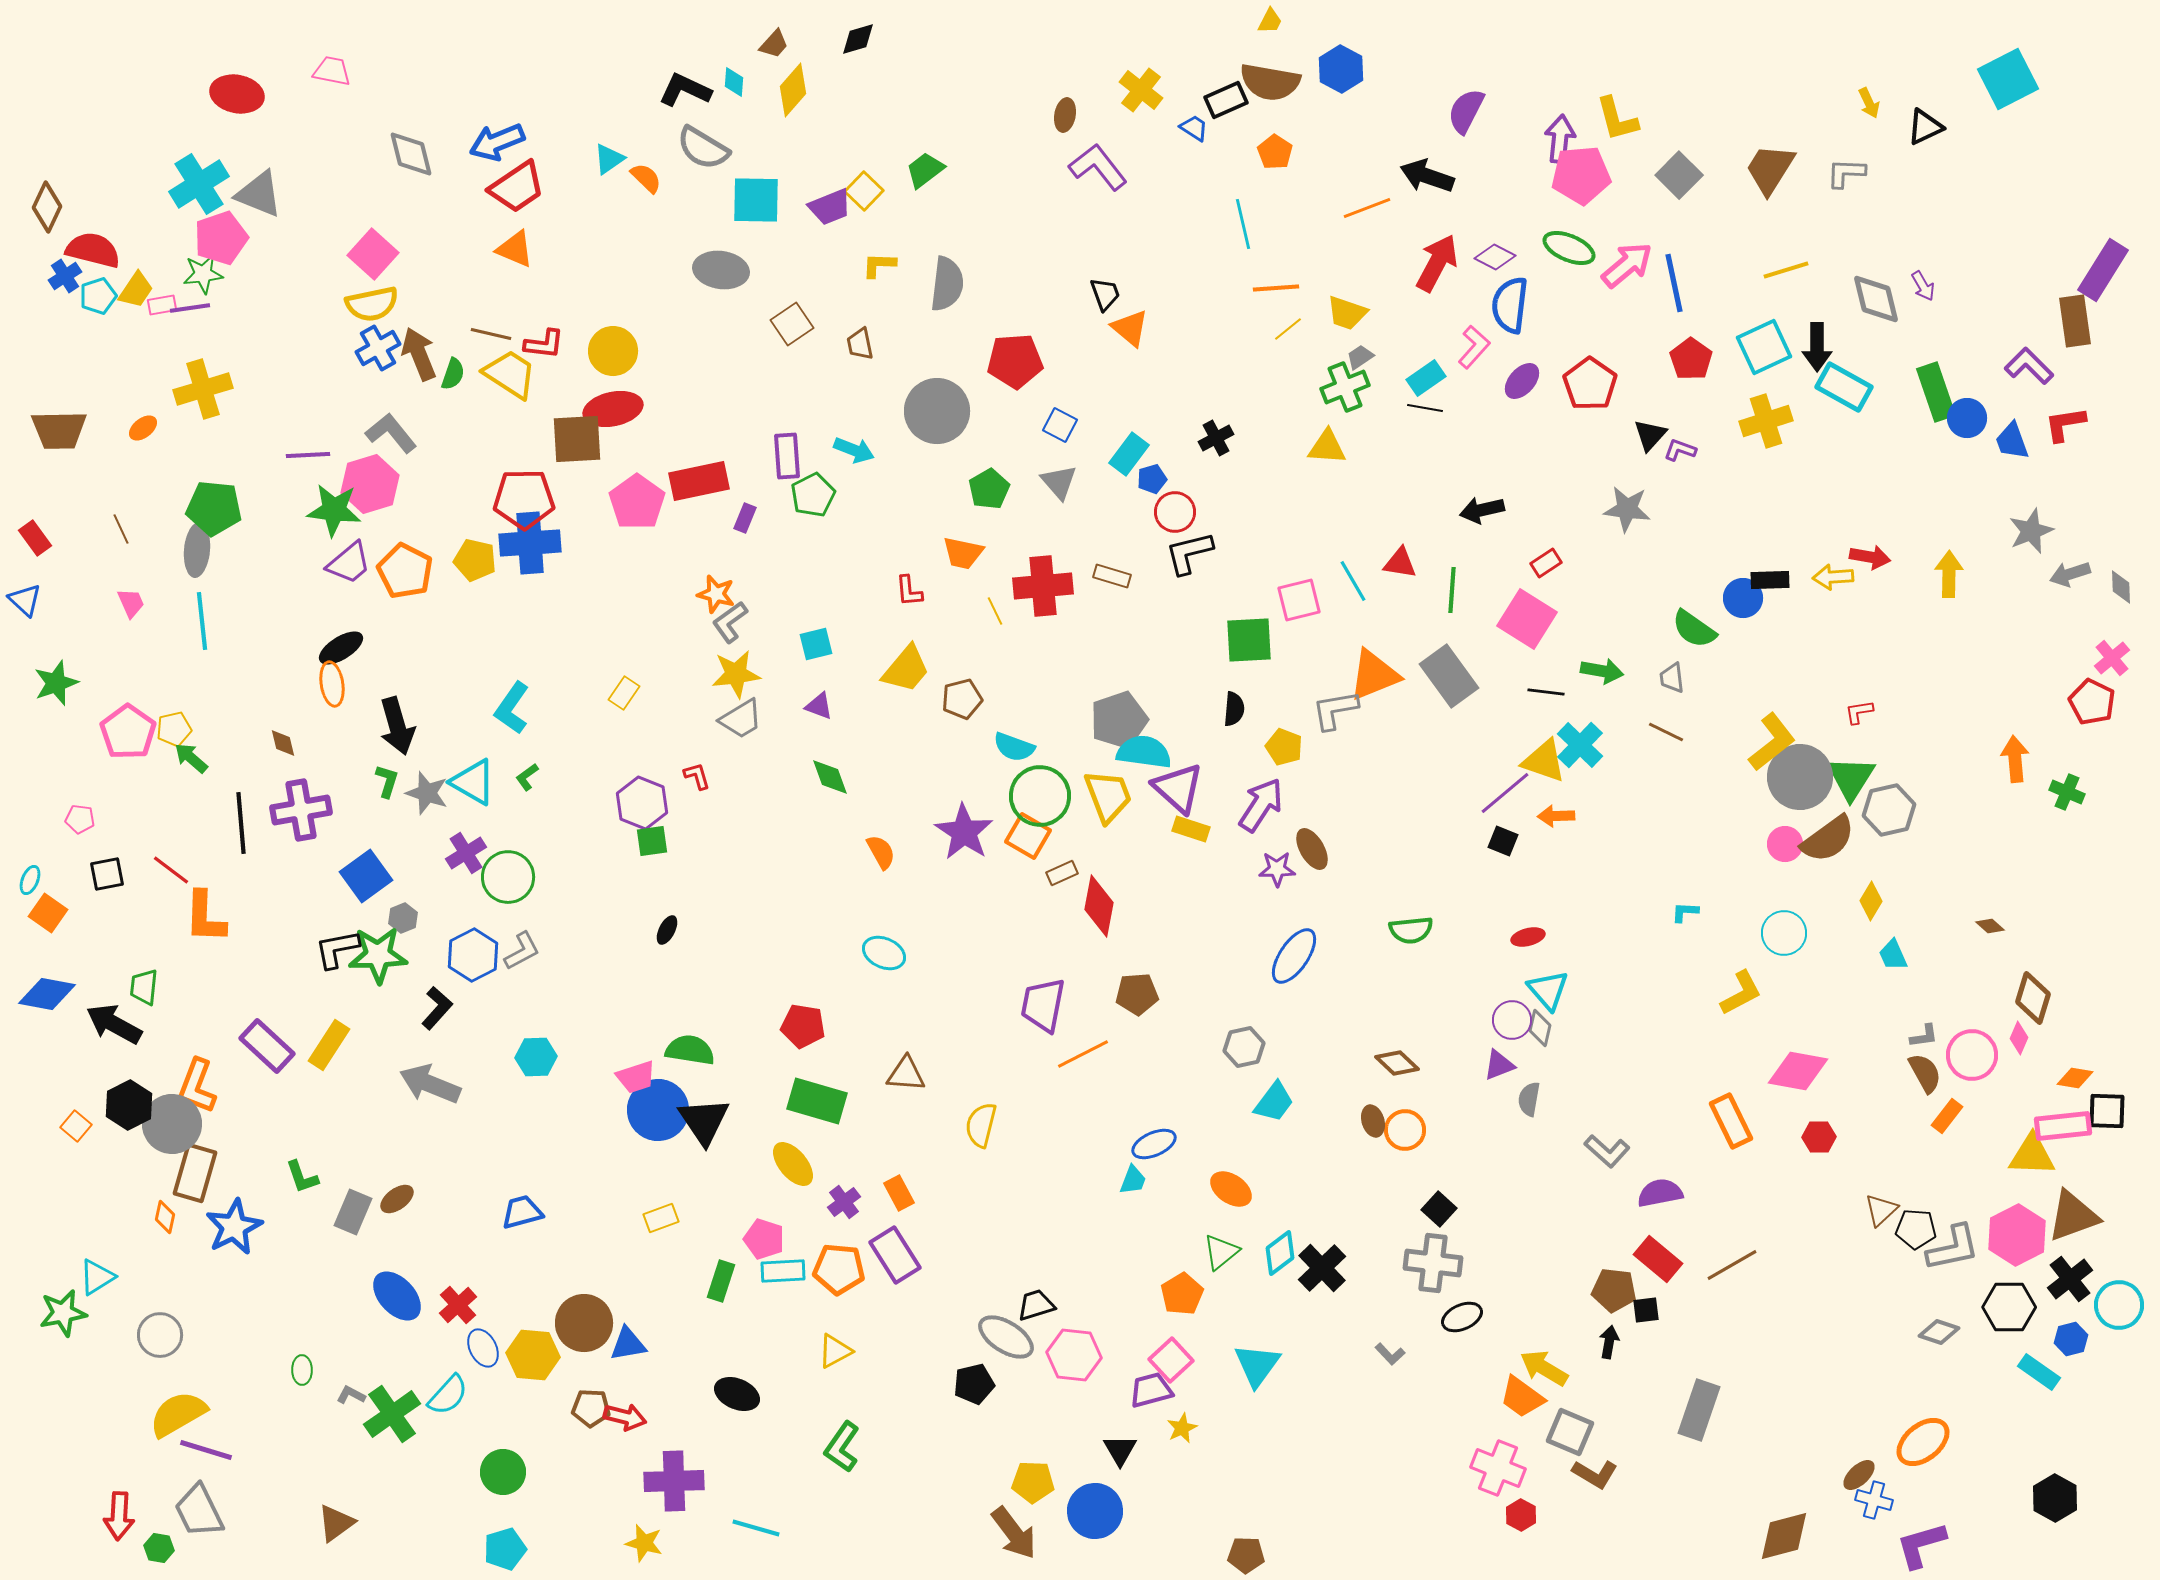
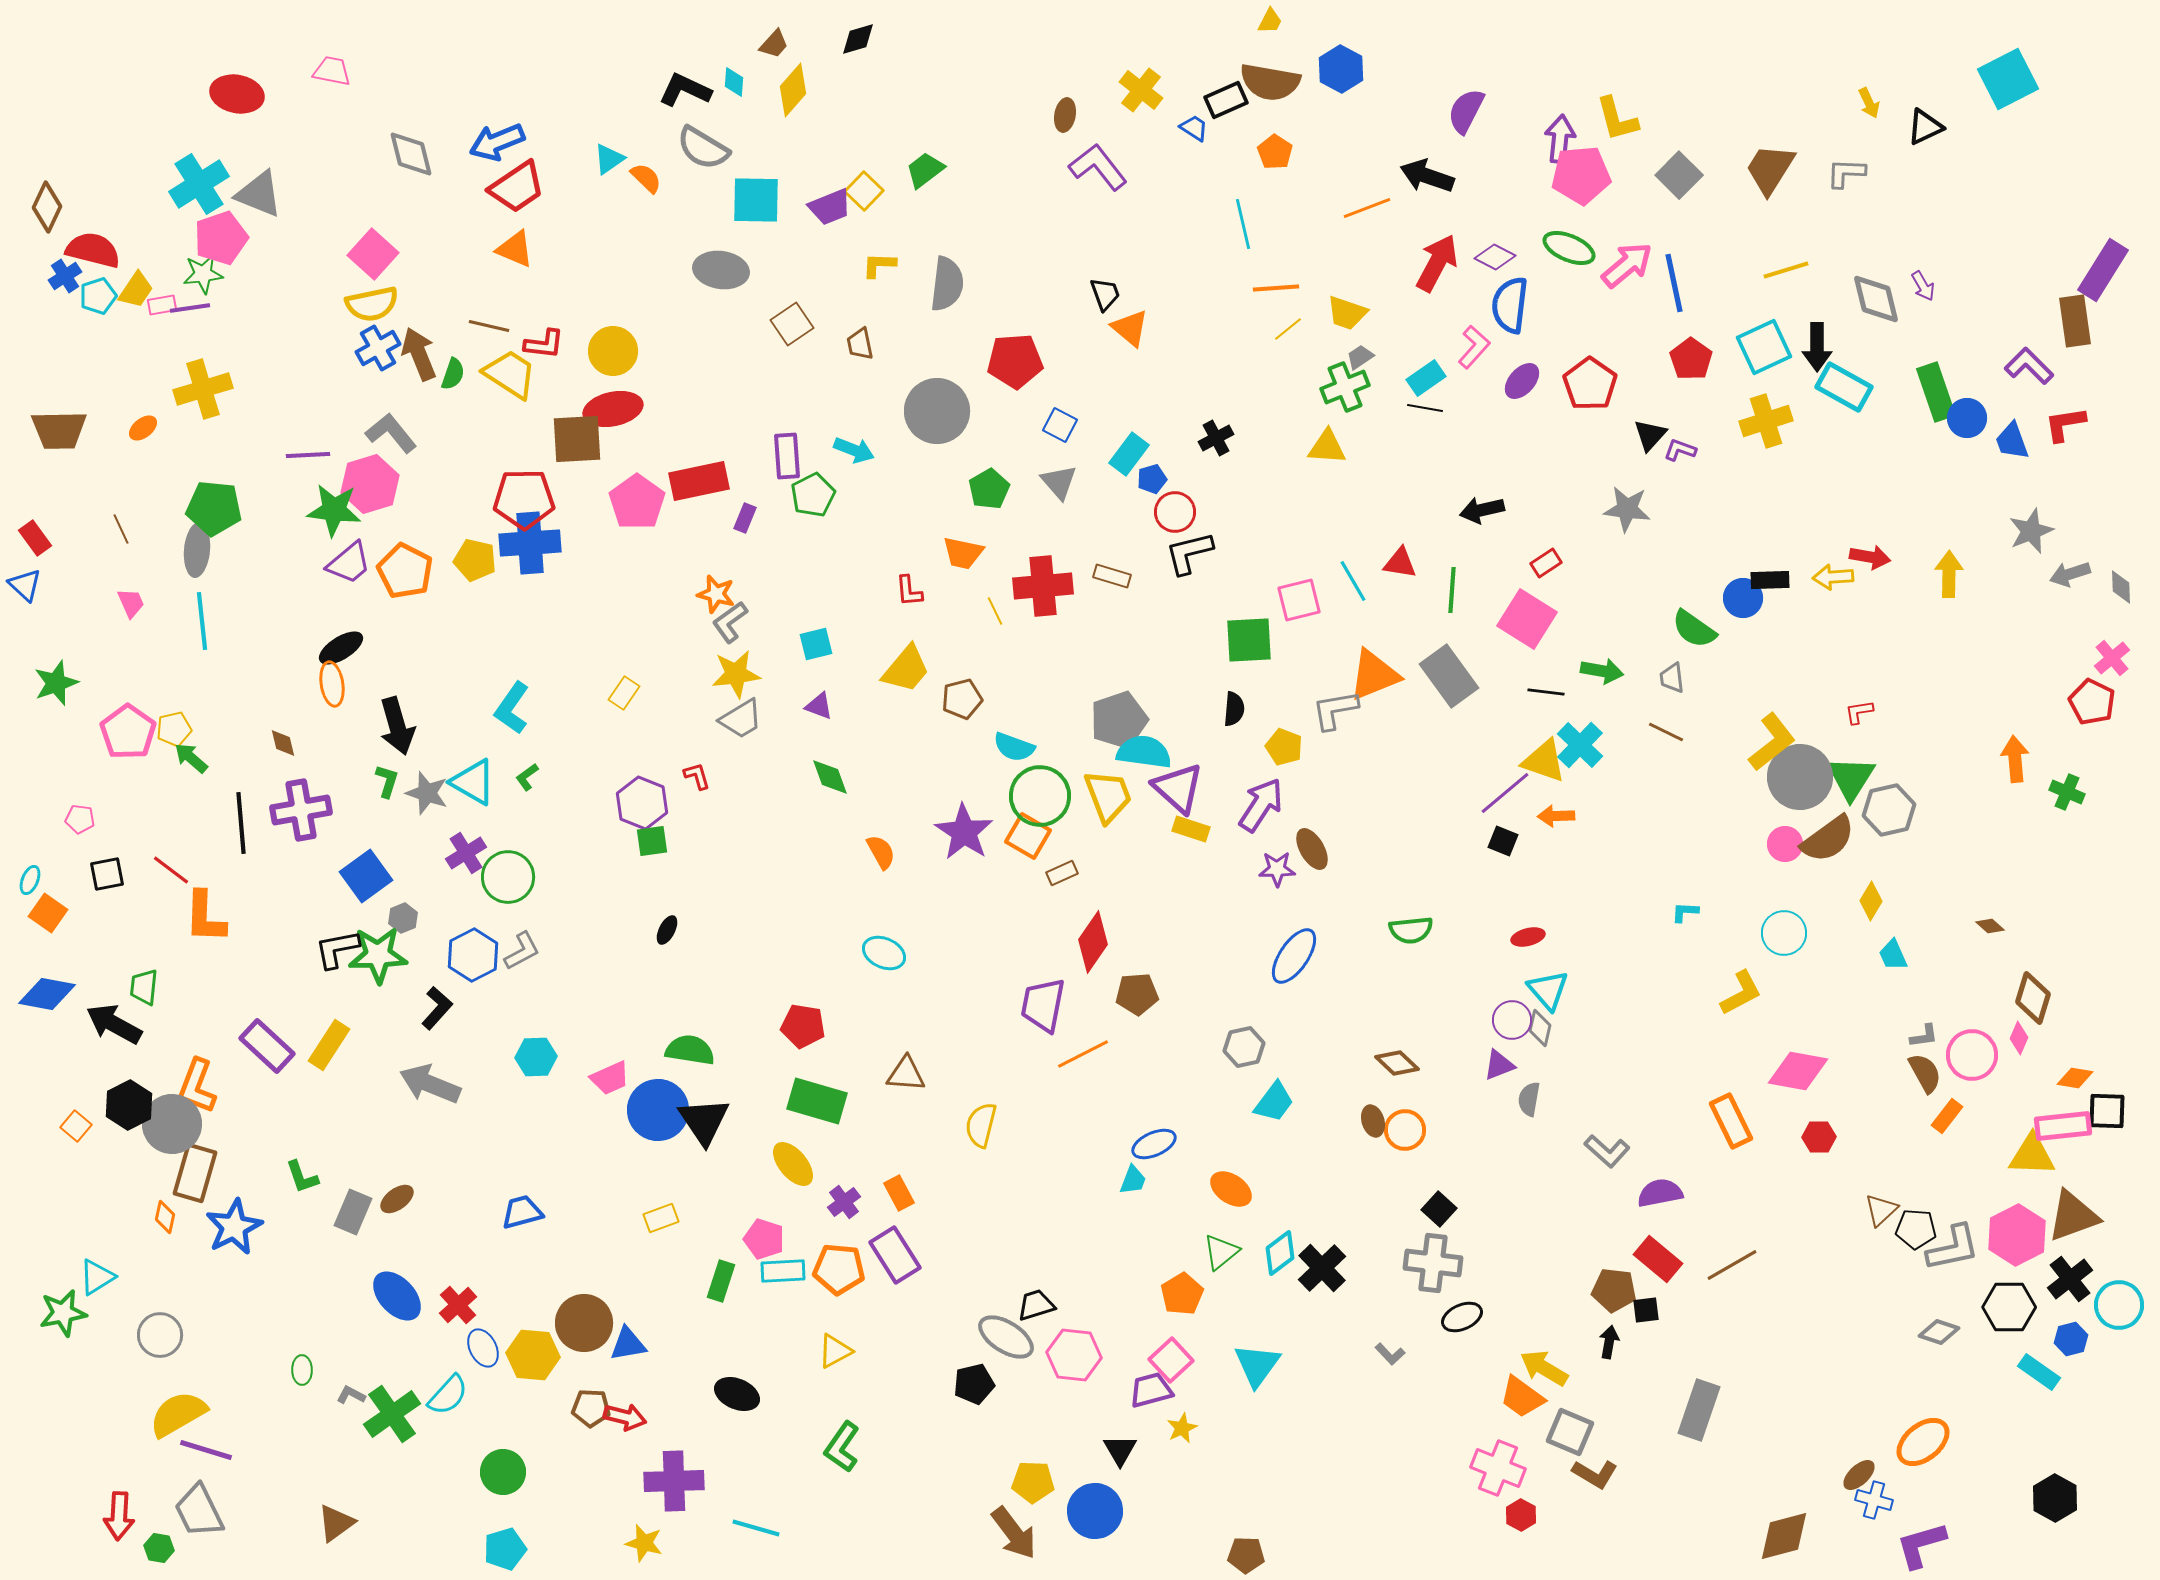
brown line at (491, 334): moved 2 px left, 8 px up
blue triangle at (25, 600): moved 15 px up
red diamond at (1099, 906): moved 6 px left, 36 px down; rotated 24 degrees clockwise
pink trapezoid at (636, 1077): moved 26 px left, 1 px down; rotated 6 degrees counterclockwise
